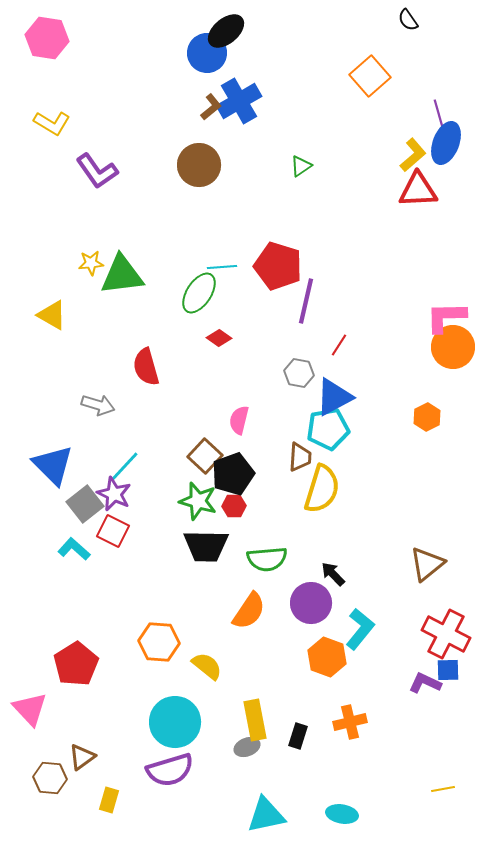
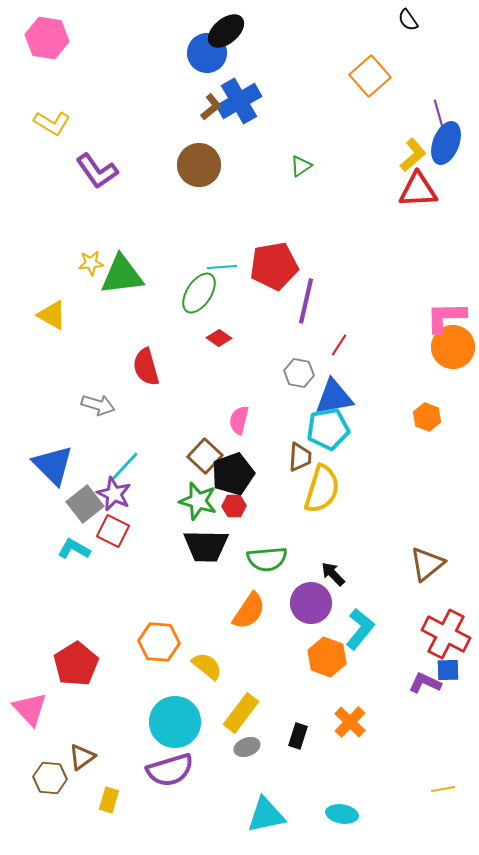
red pentagon at (278, 266): moved 4 px left; rotated 27 degrees counterclockwise
blue triangle at (334, 397): rotated 18 degrees clockwise
orange hexagon at (427, 417): rotated 12 degrees counterclockwise
cyan L-shape at (74, 549): rotated 12 degrees counterclockwise
yellow rectangle at (255, 720): moved 14 px left, 7 px up; rotated 48 degrees clockwise
orange cross at (350, 722): rotated 32 degrees counterclockwise
